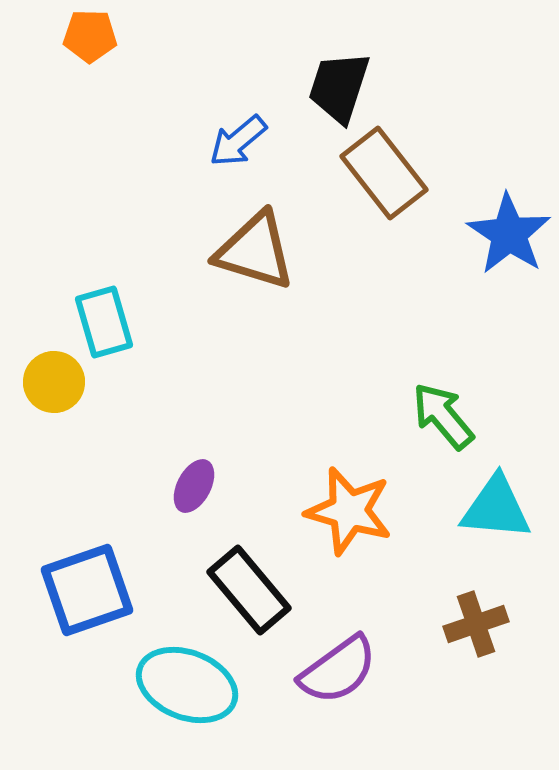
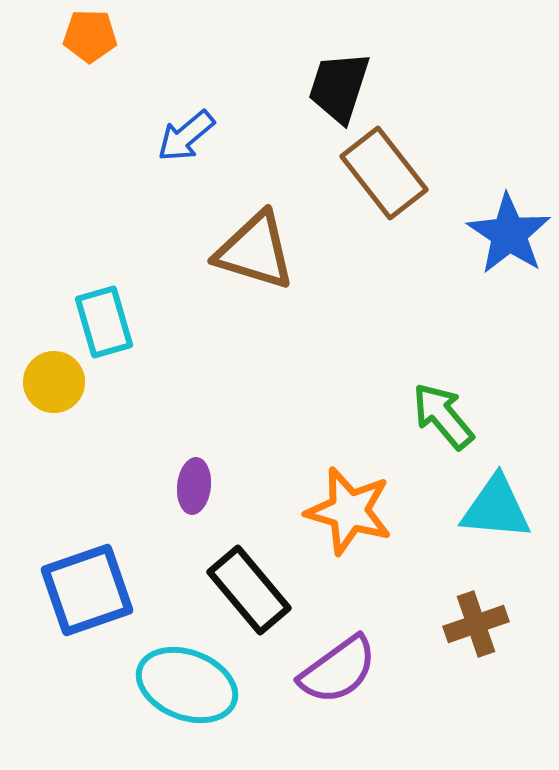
blue arrow: moved 52 px left, 5 px up
purple ellipse: rotated 22 degrees counterclockwise
